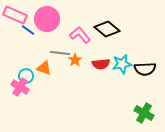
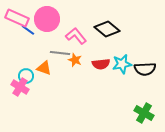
pink rectangle: moved 2 px right, 3 px down
pink L-shape: moved 4 px left, 1 px down
orange star: rotated 16 degrees counterclockwise
